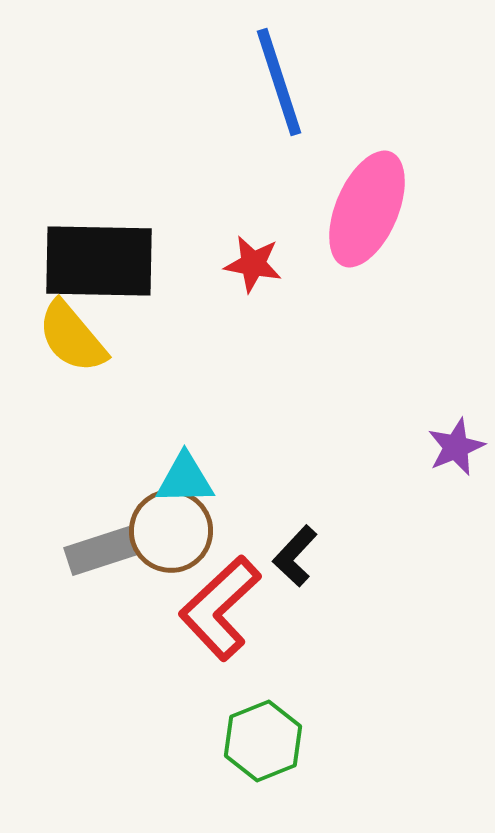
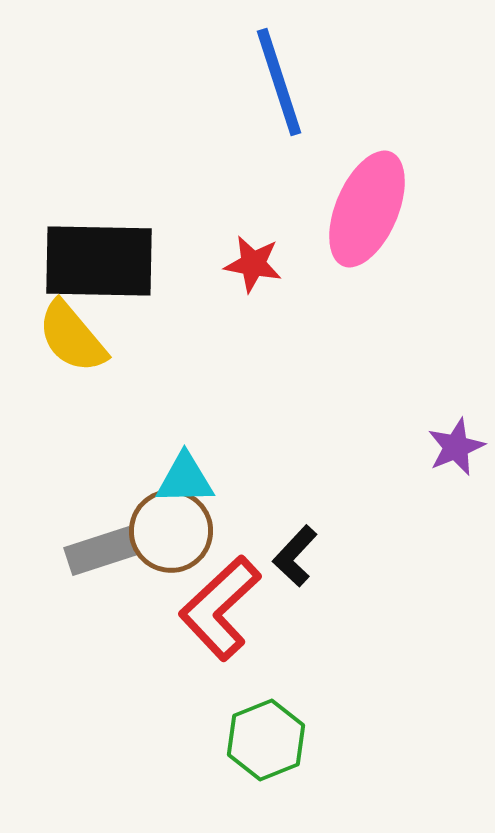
green hexagon: moved 3 px right, 1 px up
